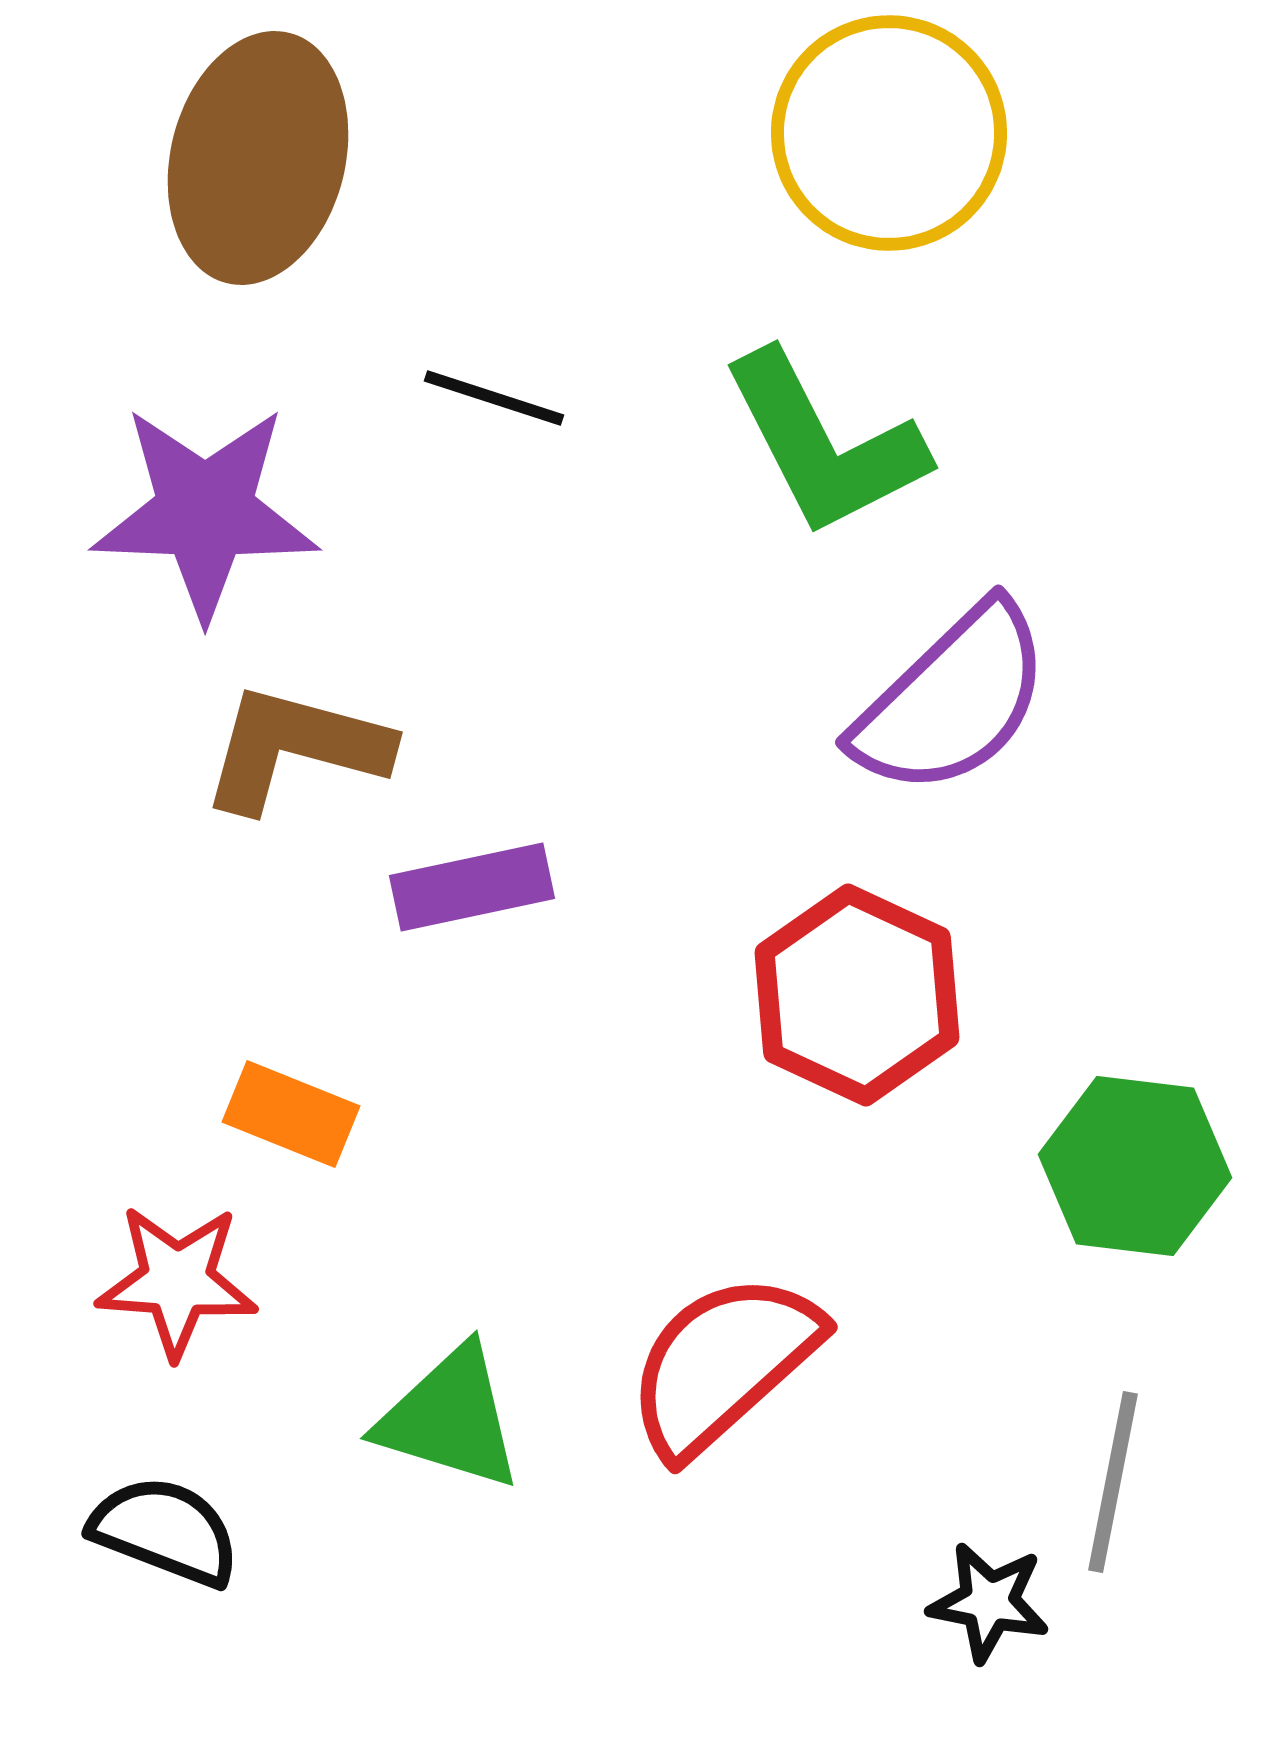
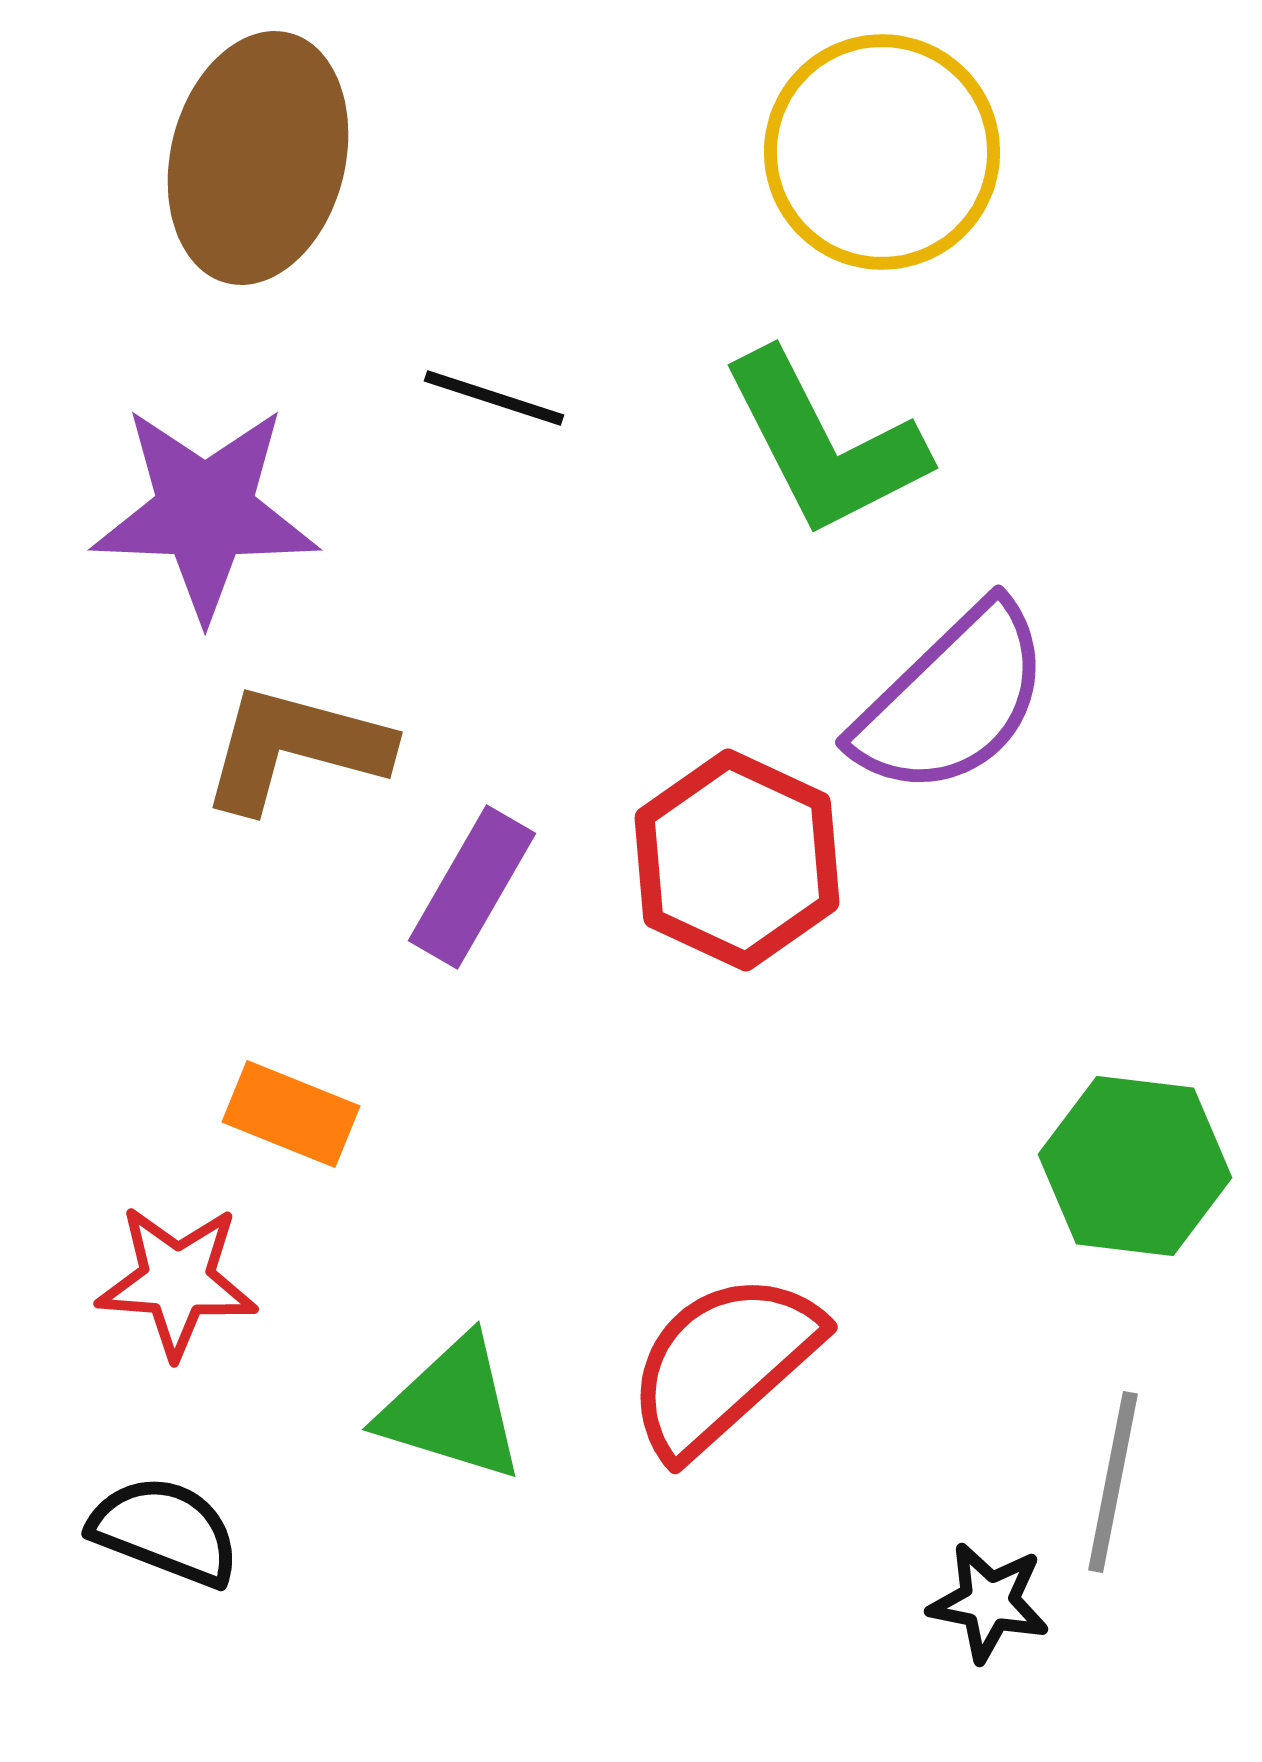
yellow circle: moved 7 px left, 19 px down
purple rectangle: rotated 48 degrees counterclockwise
red hexagon: moved 120 px left, 135 px up
green triangle: moved 2 px right, 9 px up
